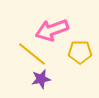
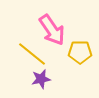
pink arrow: rotated 104 degrees counterclockwise
